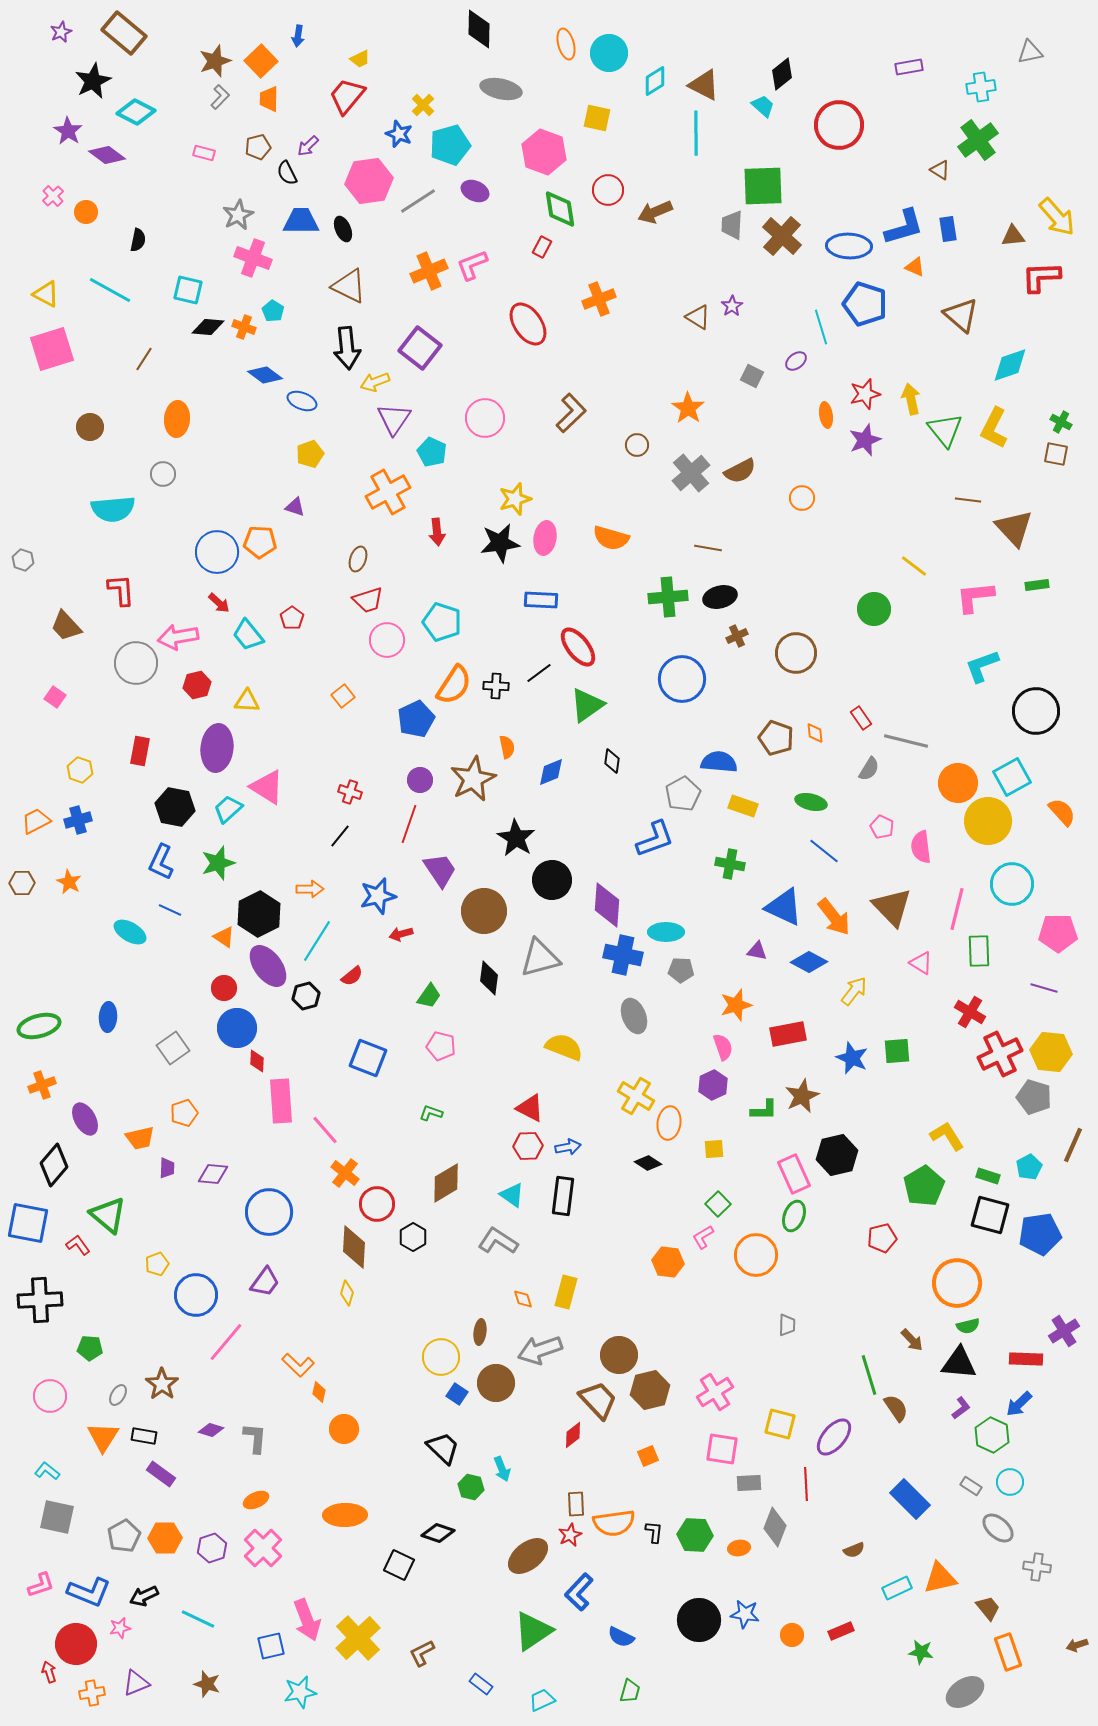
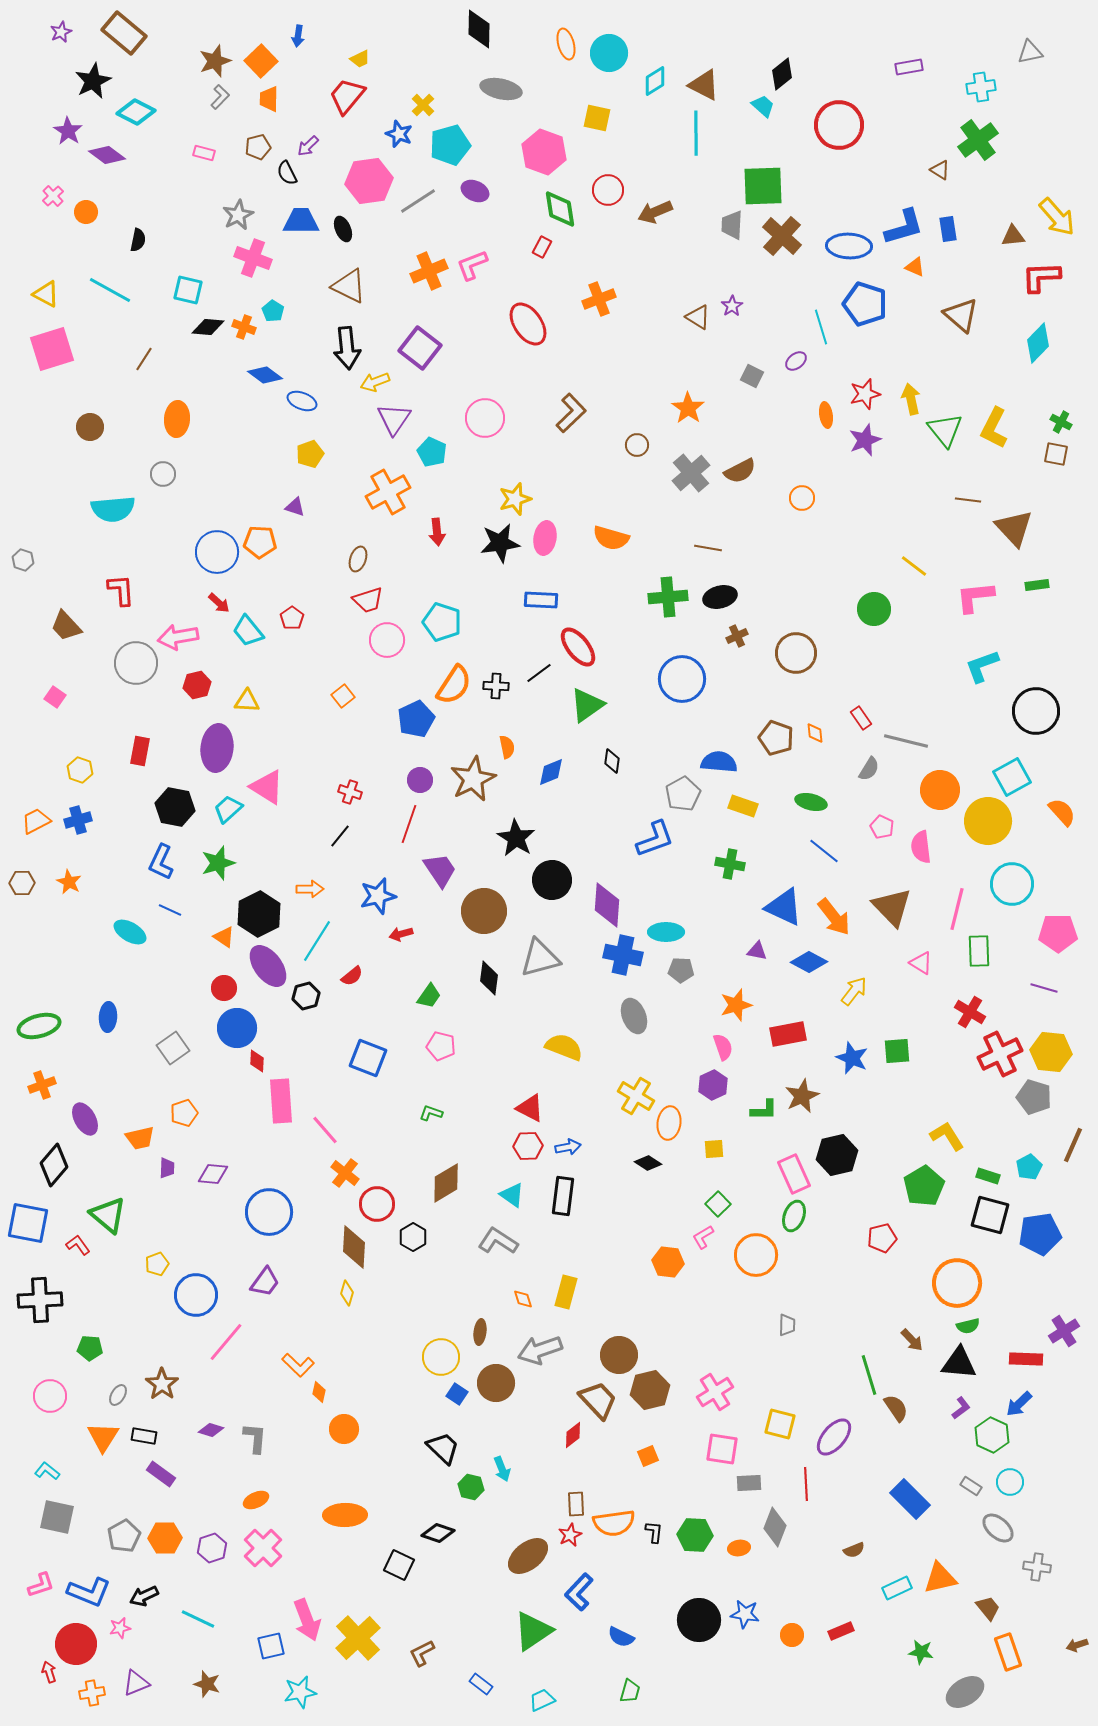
cyan diamond at (1010, 365): moved 28 px right, 22 px up; rotated 27 degrees counterclockwise
cyan trapezoid at (248, 635): moved 4 px up
orange circle at (958, 783): moved 18 px left, 7 px down
